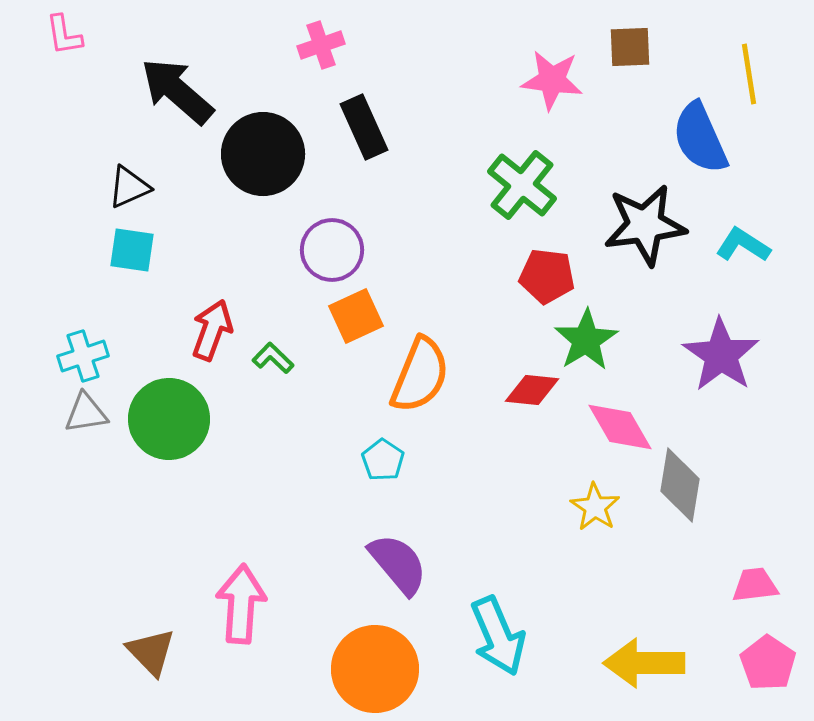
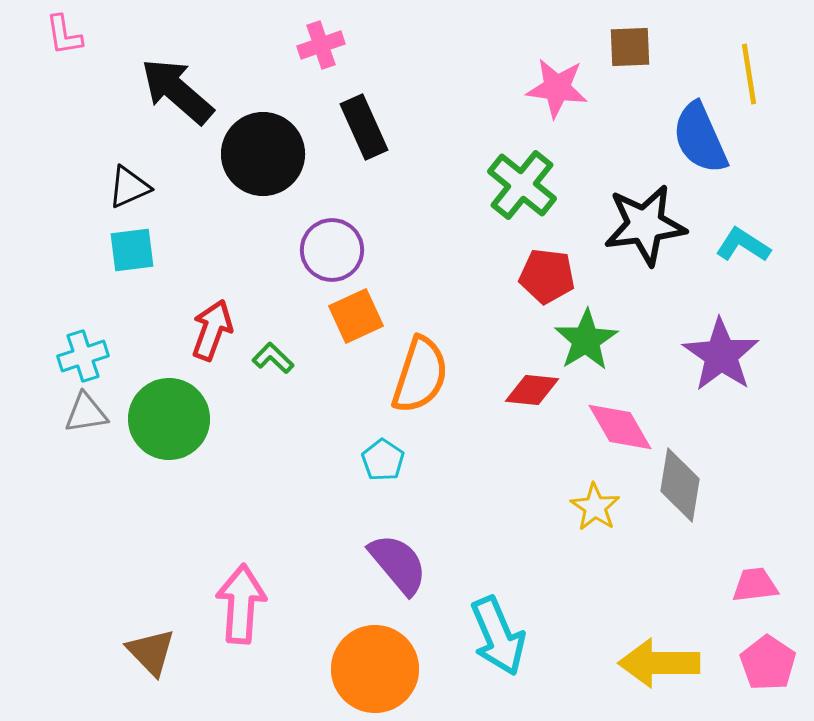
pink star: moved 5 px right, 8 px down
cyan square: rotated 15 degrees counterclockwise
orange semicircle: rotated 4 degrees counterclockwise
yellow arrow: moved 15 px right
